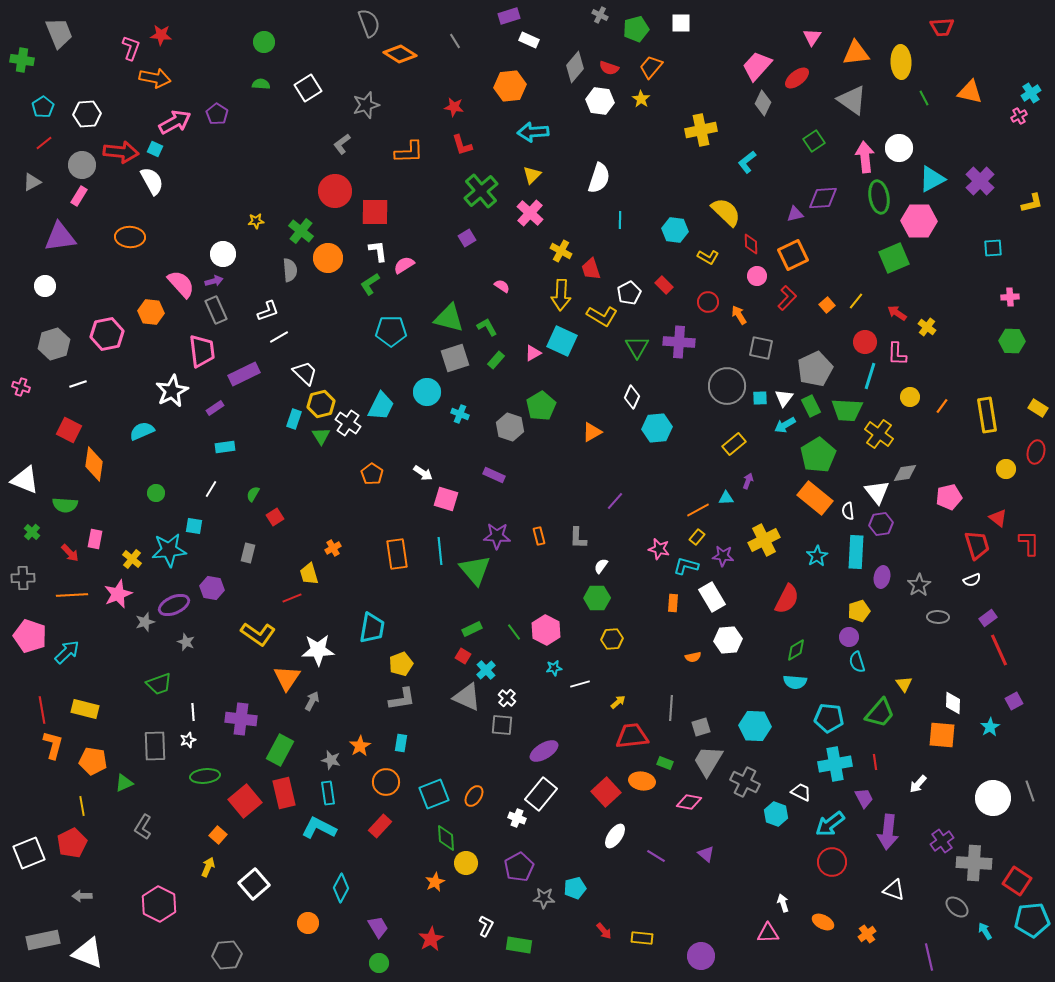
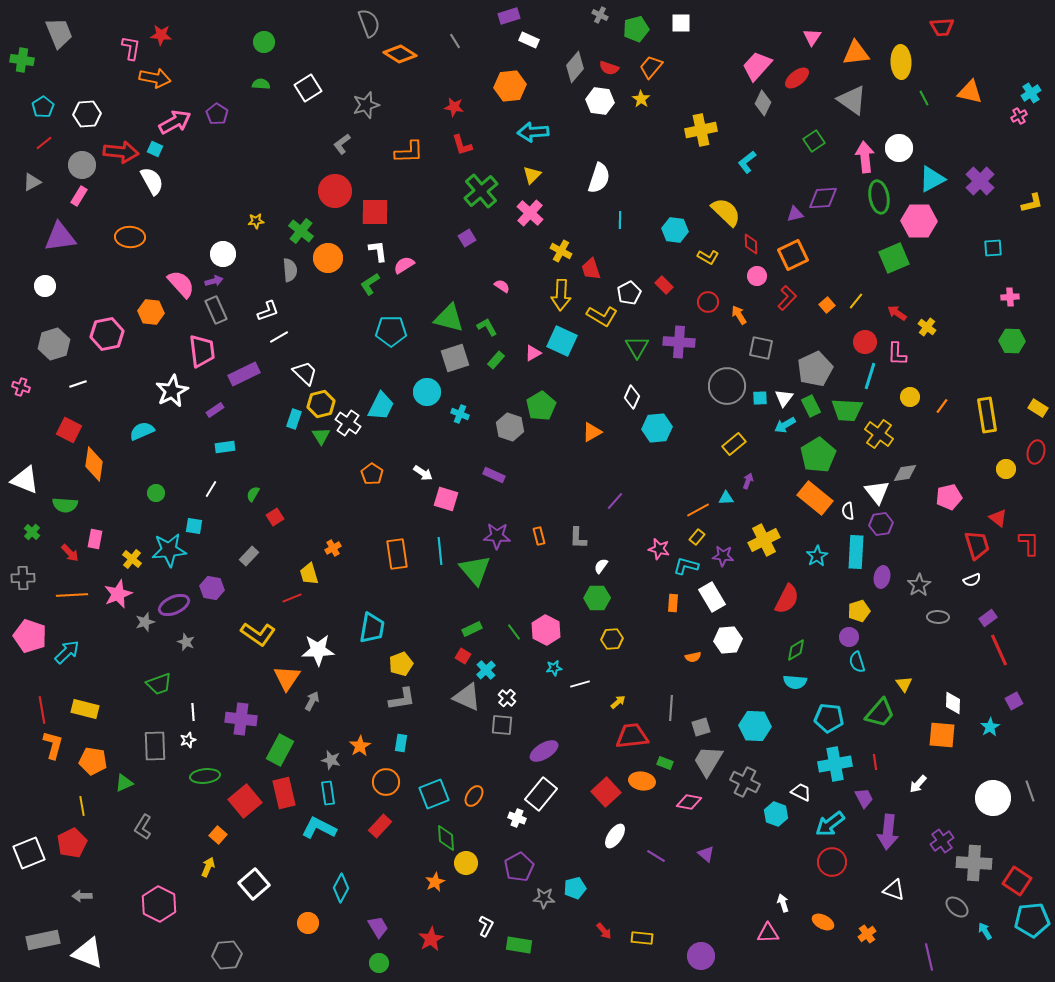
pink L-shape at (131, 48): rotated 10 degrees counterclockwise
purple rectangle at (215, 408): moved 2 px down
gray rectangle at (248, 553): moved 1 px right, 3 px down; rotated 30 degrees clockwise
